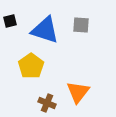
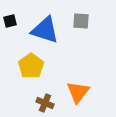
gray square: moved 4 px up
brown cross: moved 2 px left
